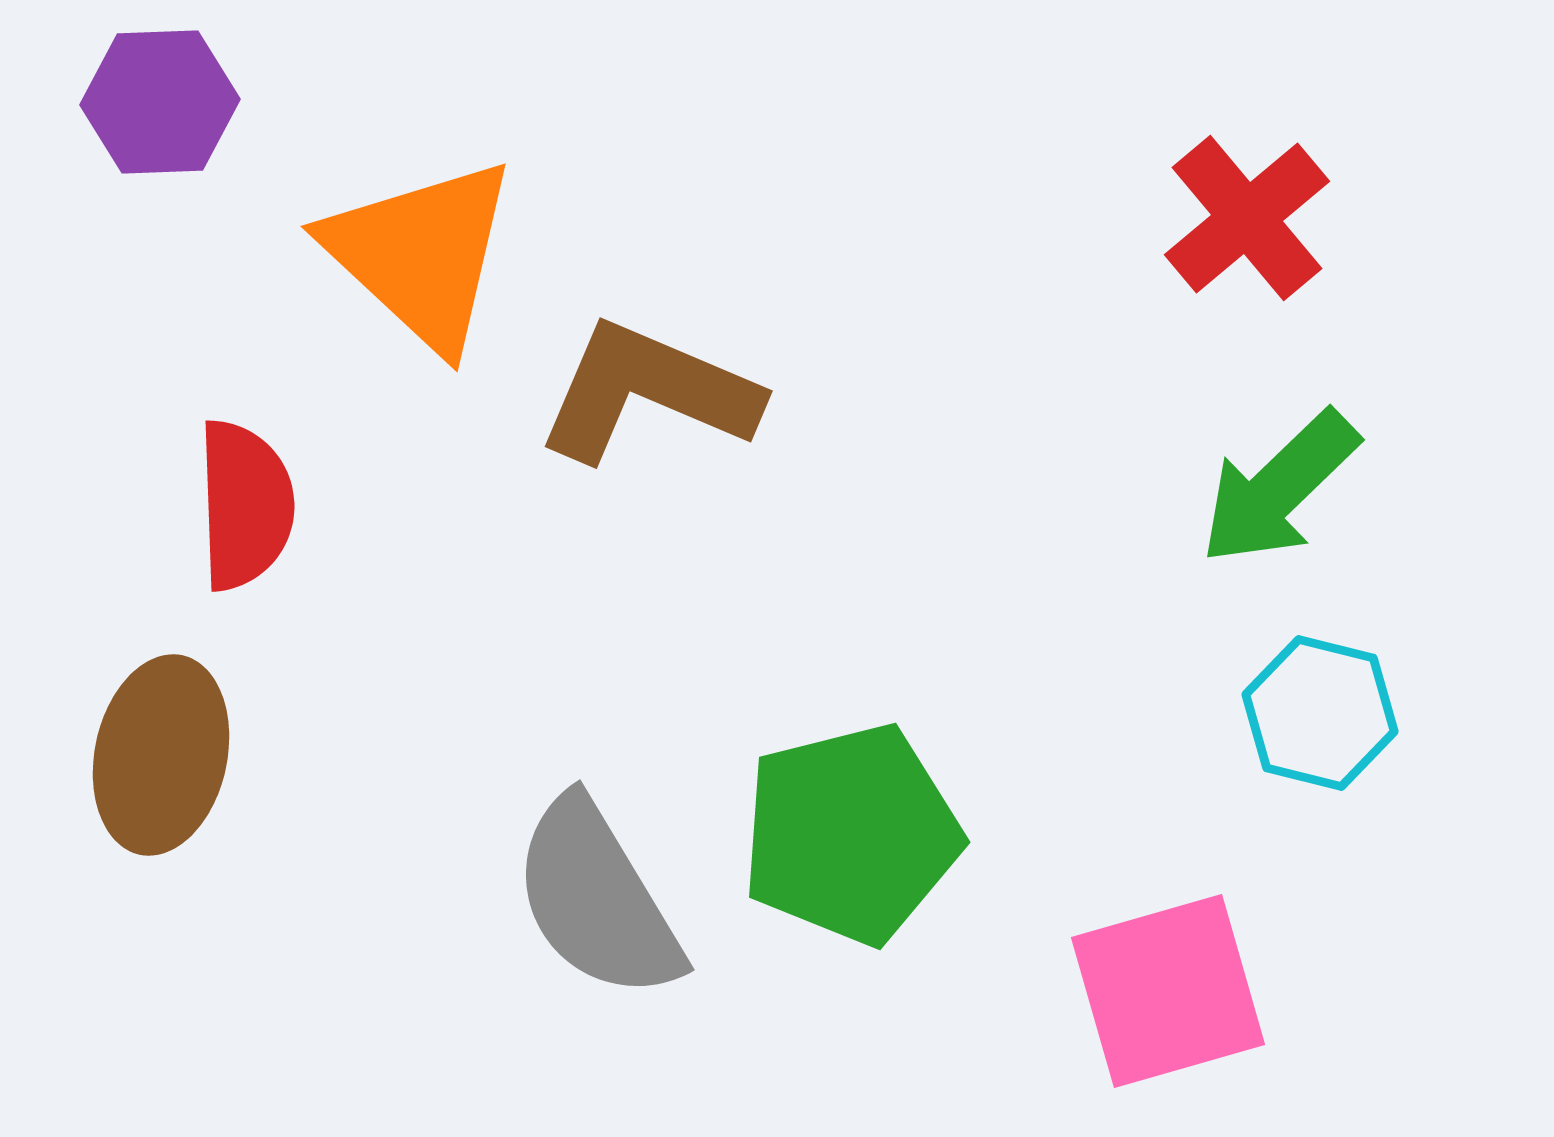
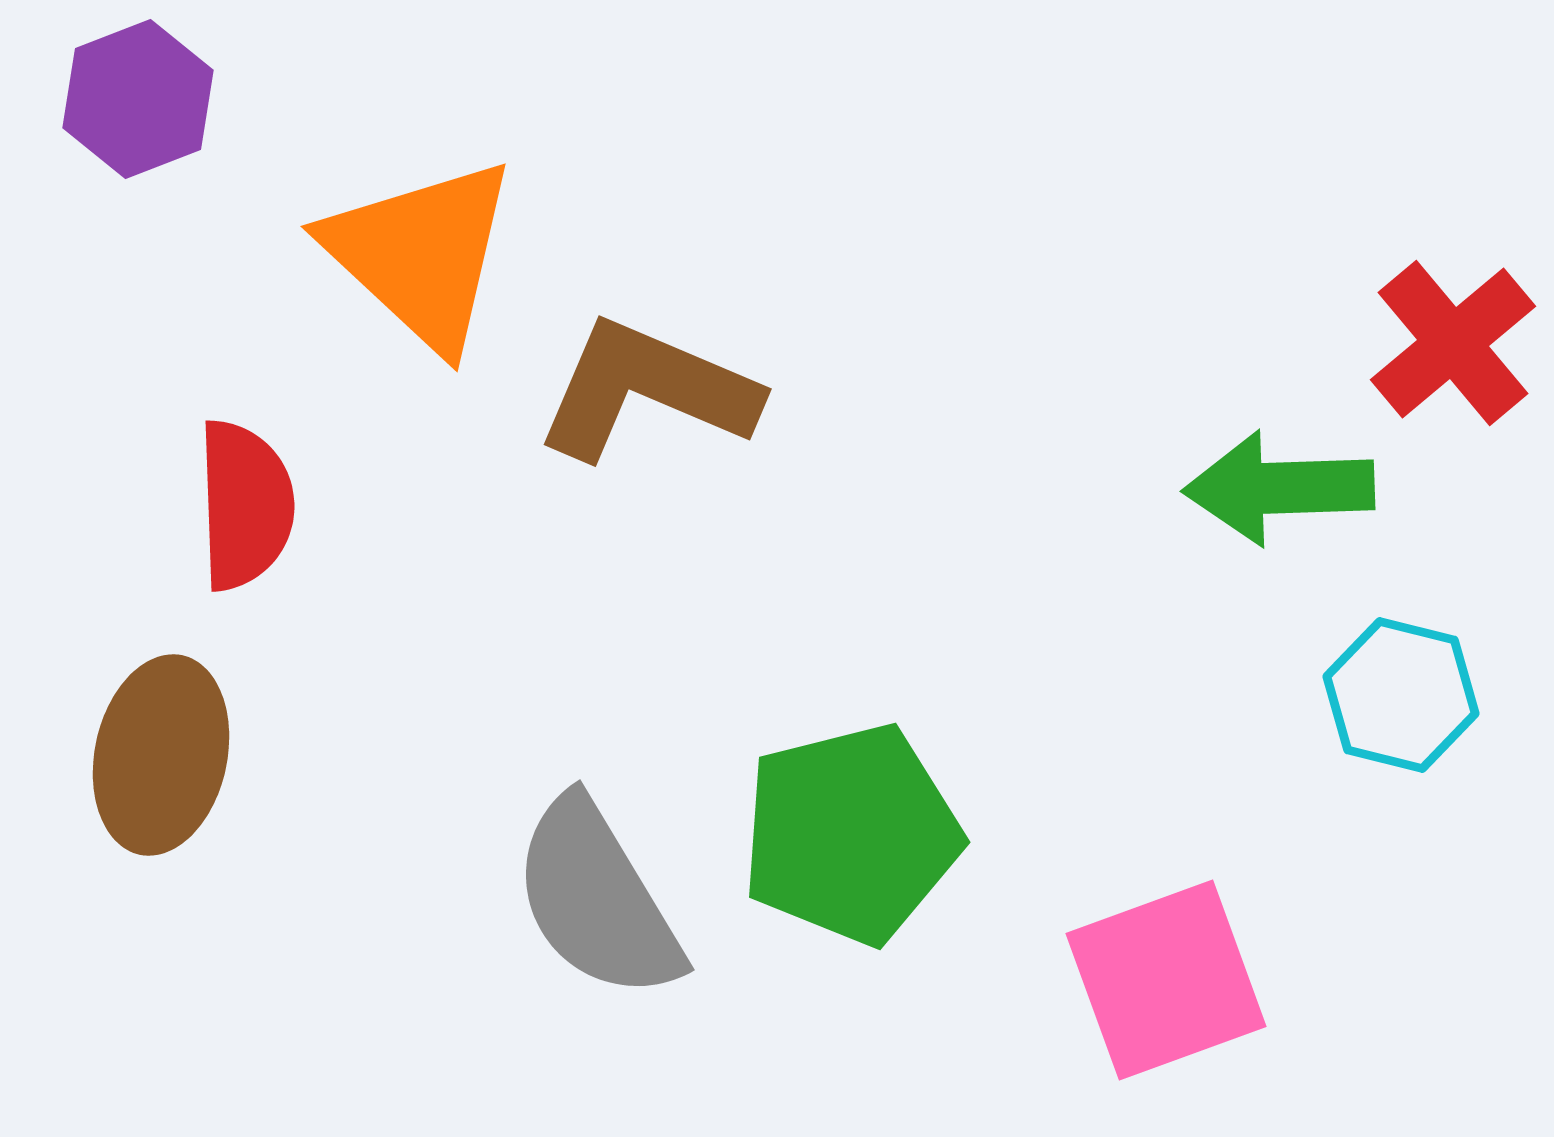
purple hexagon: moved 22 px left, 3 px up; rotated 19 degrees counterclockwise
red cross: moved 206 px right, 125 px down
brown L-shape: moved 1 px left, 2 px up
green arrow: rotated 42 degrees clockwise
cyan hexagon: moved 81 px right, 18 px up
pink square: moved 2 px left, 11 px up; rotated 4 degrees counterclockwise
